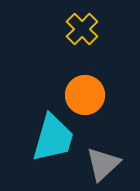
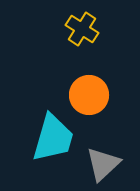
yellow cross: rotated 12 degrees counterclockwise
orange circle: moved 4 px right
